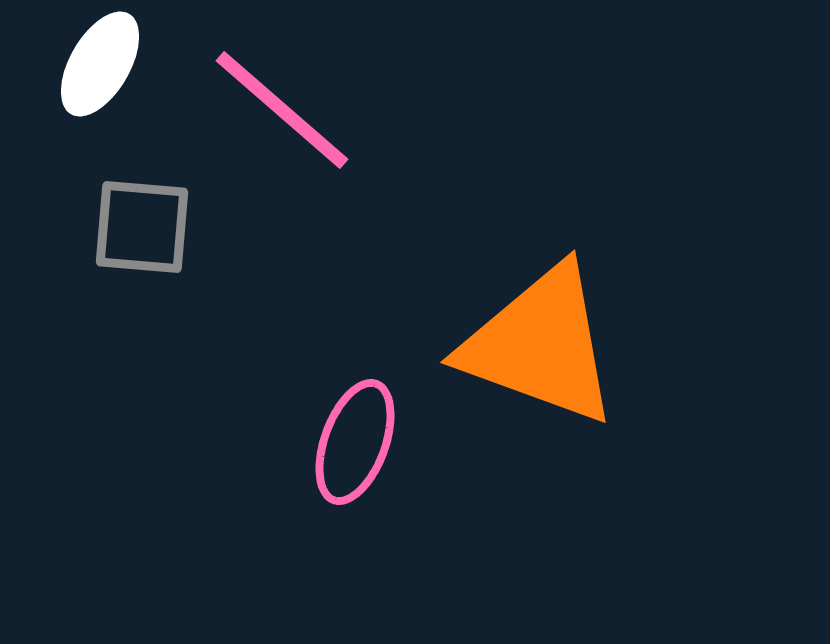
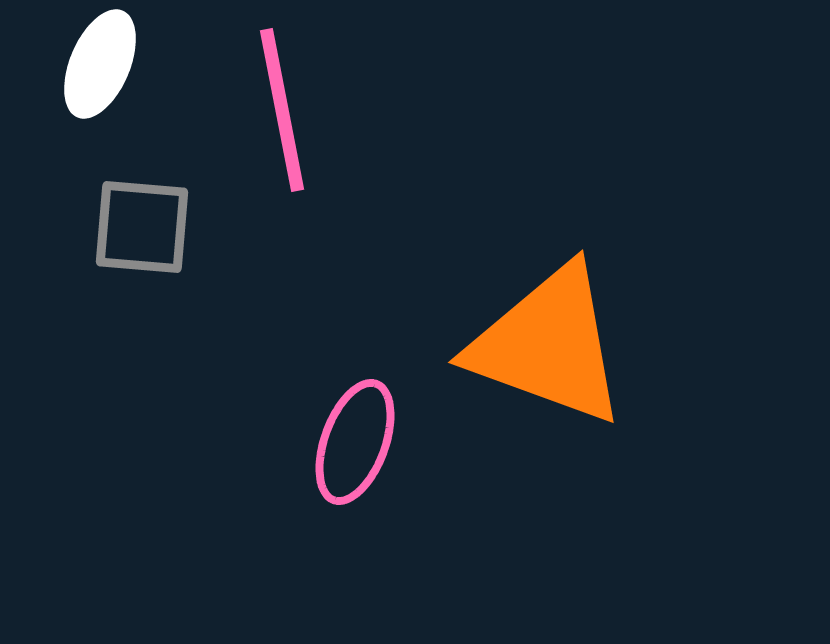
white ellipse: rotated 7 degrees counterclockwise
pink line: rotated 38 degrees clockwise
orange triangle: moved 8 px right
